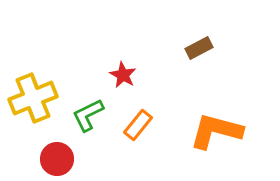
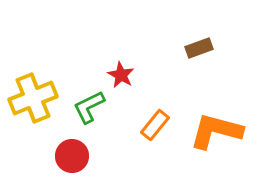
brown rectangle: rotated 8 degrees clockwise
red star: moved 2 px left
green L-shape: moved 1 px right, 8 px up
orange rectangle: moved 17 px right
red circle: moved 15 px right, 3 px up
